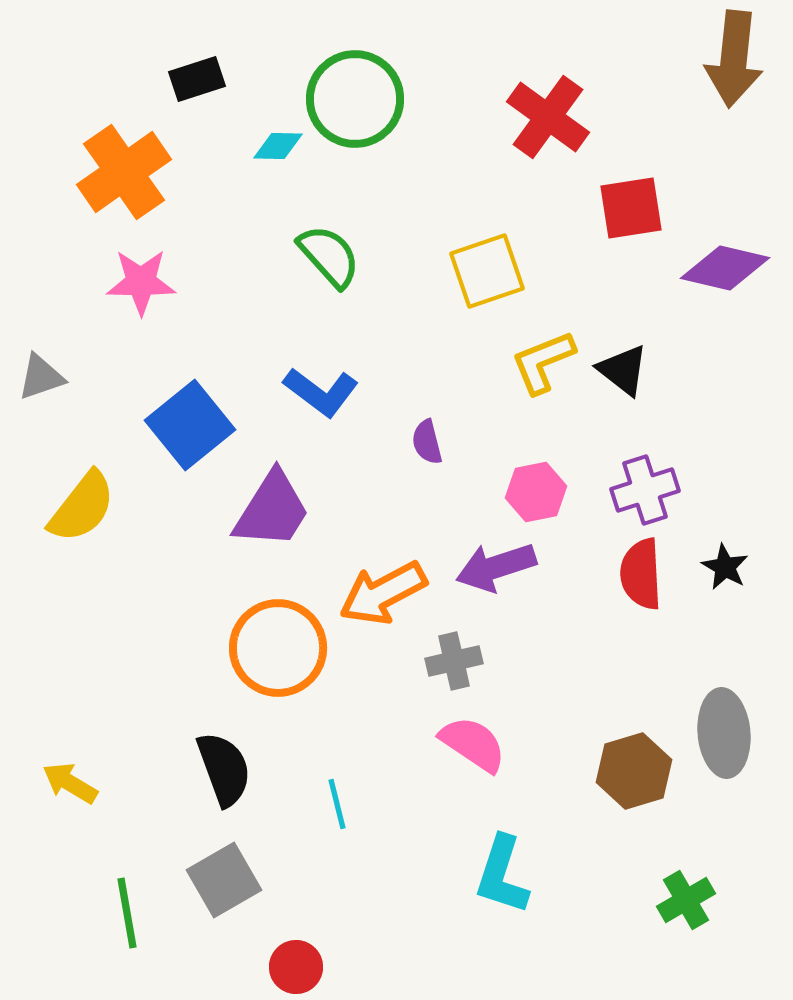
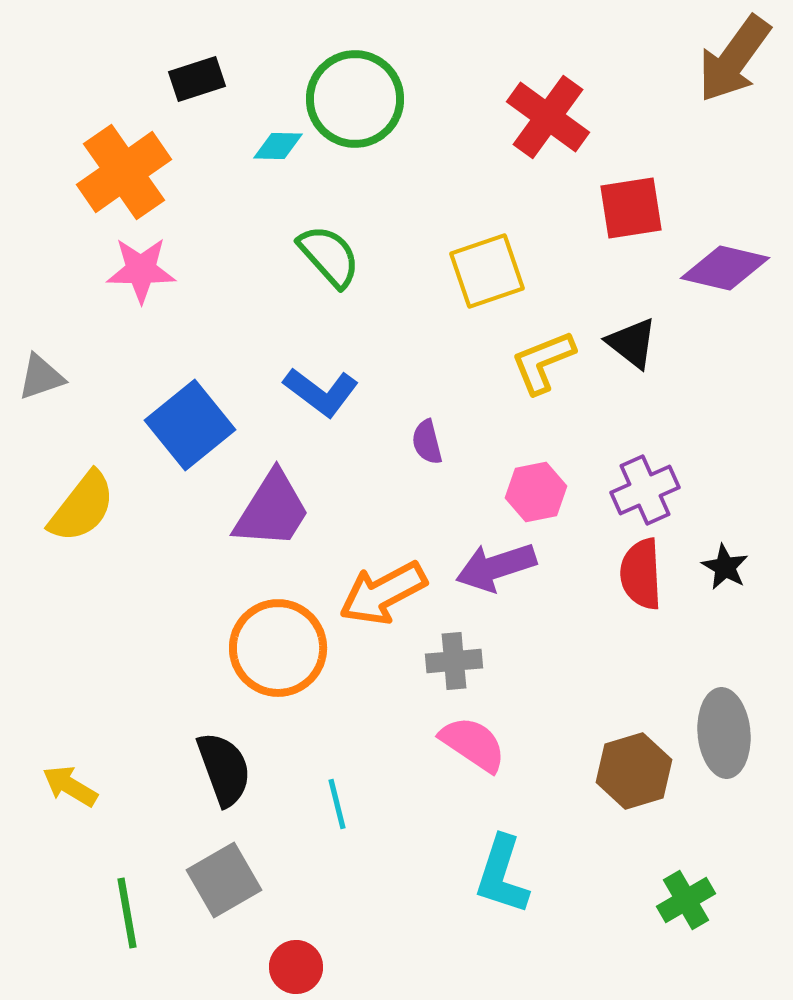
brown arrow: rotated 30 degrees clockwise
pink star: moved 12 px up
black triangle: moved 9 px right, 27 px up
purple cross: rotated 6 degrees counterclockwise
gray cross: rotated 8 degrees clockwise
yellow arrow: moved 3 px down
